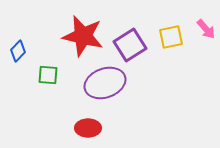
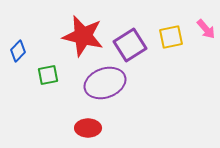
green square: rotated 15 degrees counterclockwise
